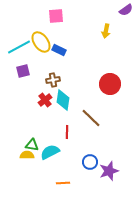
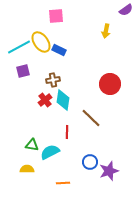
yellow semicircle: moved 14 px down
